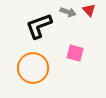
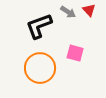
gray arrow: rotated 14 degrees clockwise
orange circle: moved 7 px right
